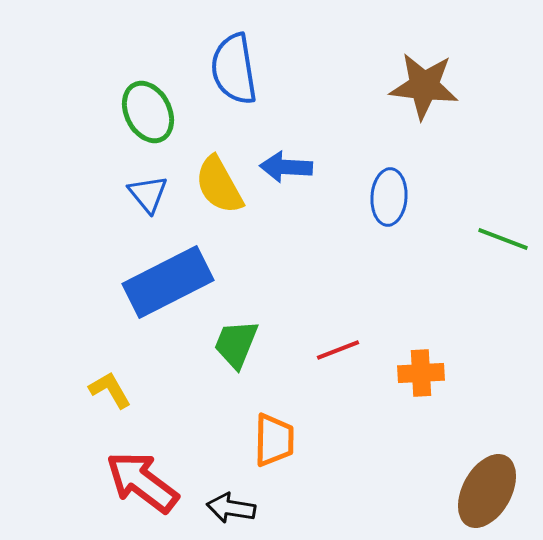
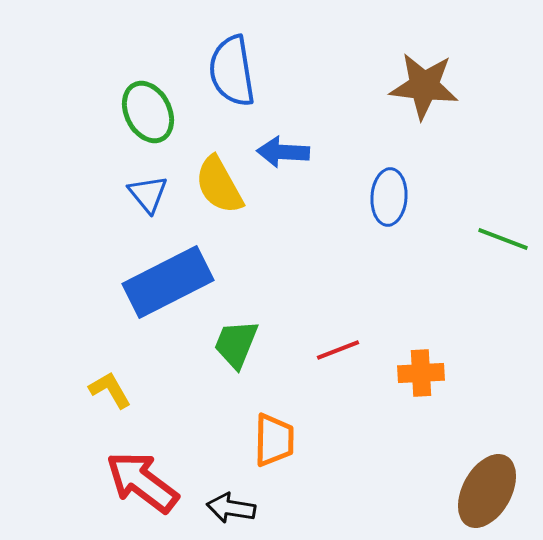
blue semicircle: moved 2 px left, 2 px down
blue arrow: moved 3 px left, 15 px up
